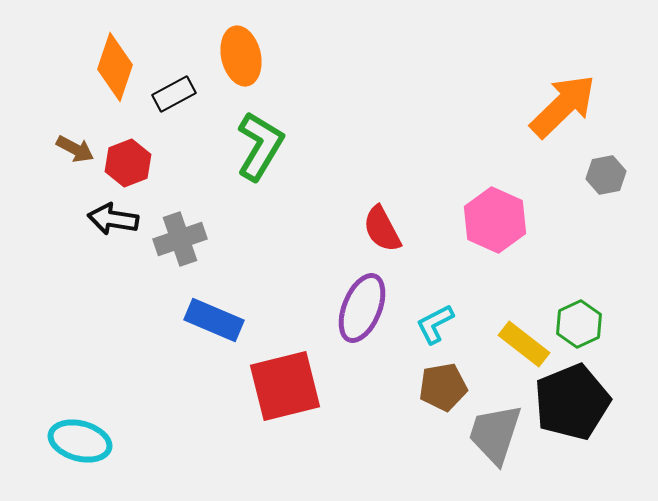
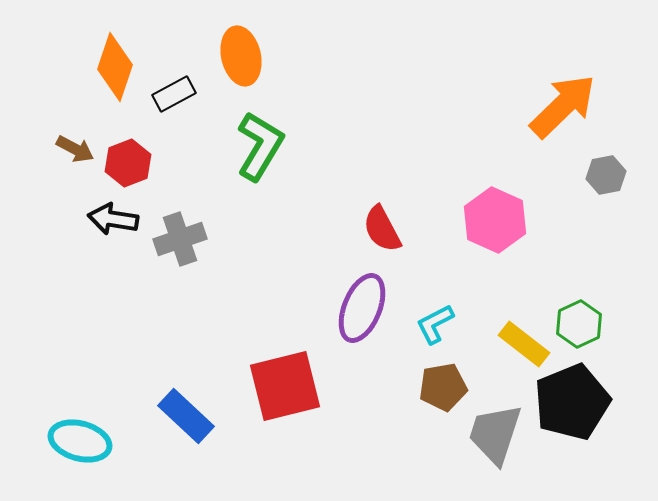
blue rectangle: moved 28 px left, 96 px down; rotated 20 degrees clockwise
